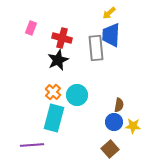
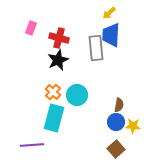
red cross: moved 3 px left
blue circle: moved 2 px right
brown square: moved 6 px right
